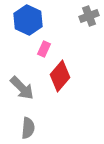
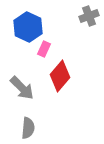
blue hexagon: moved 7 px down
